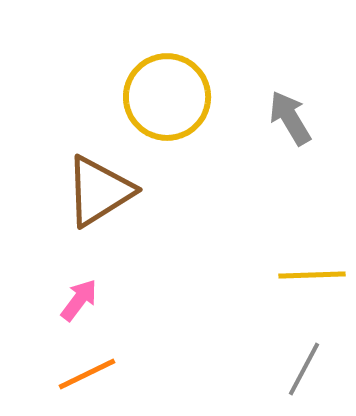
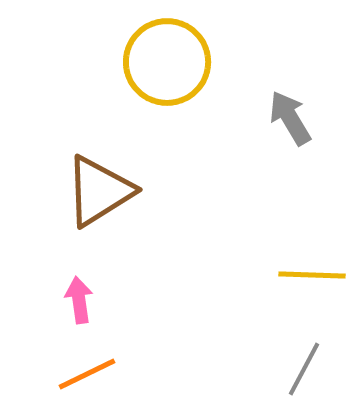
yellow circle: moved 35 px up
yellow line: rotated 4 degrees clockwise
pink arrow: rotated 45 degrees counterclockwise
